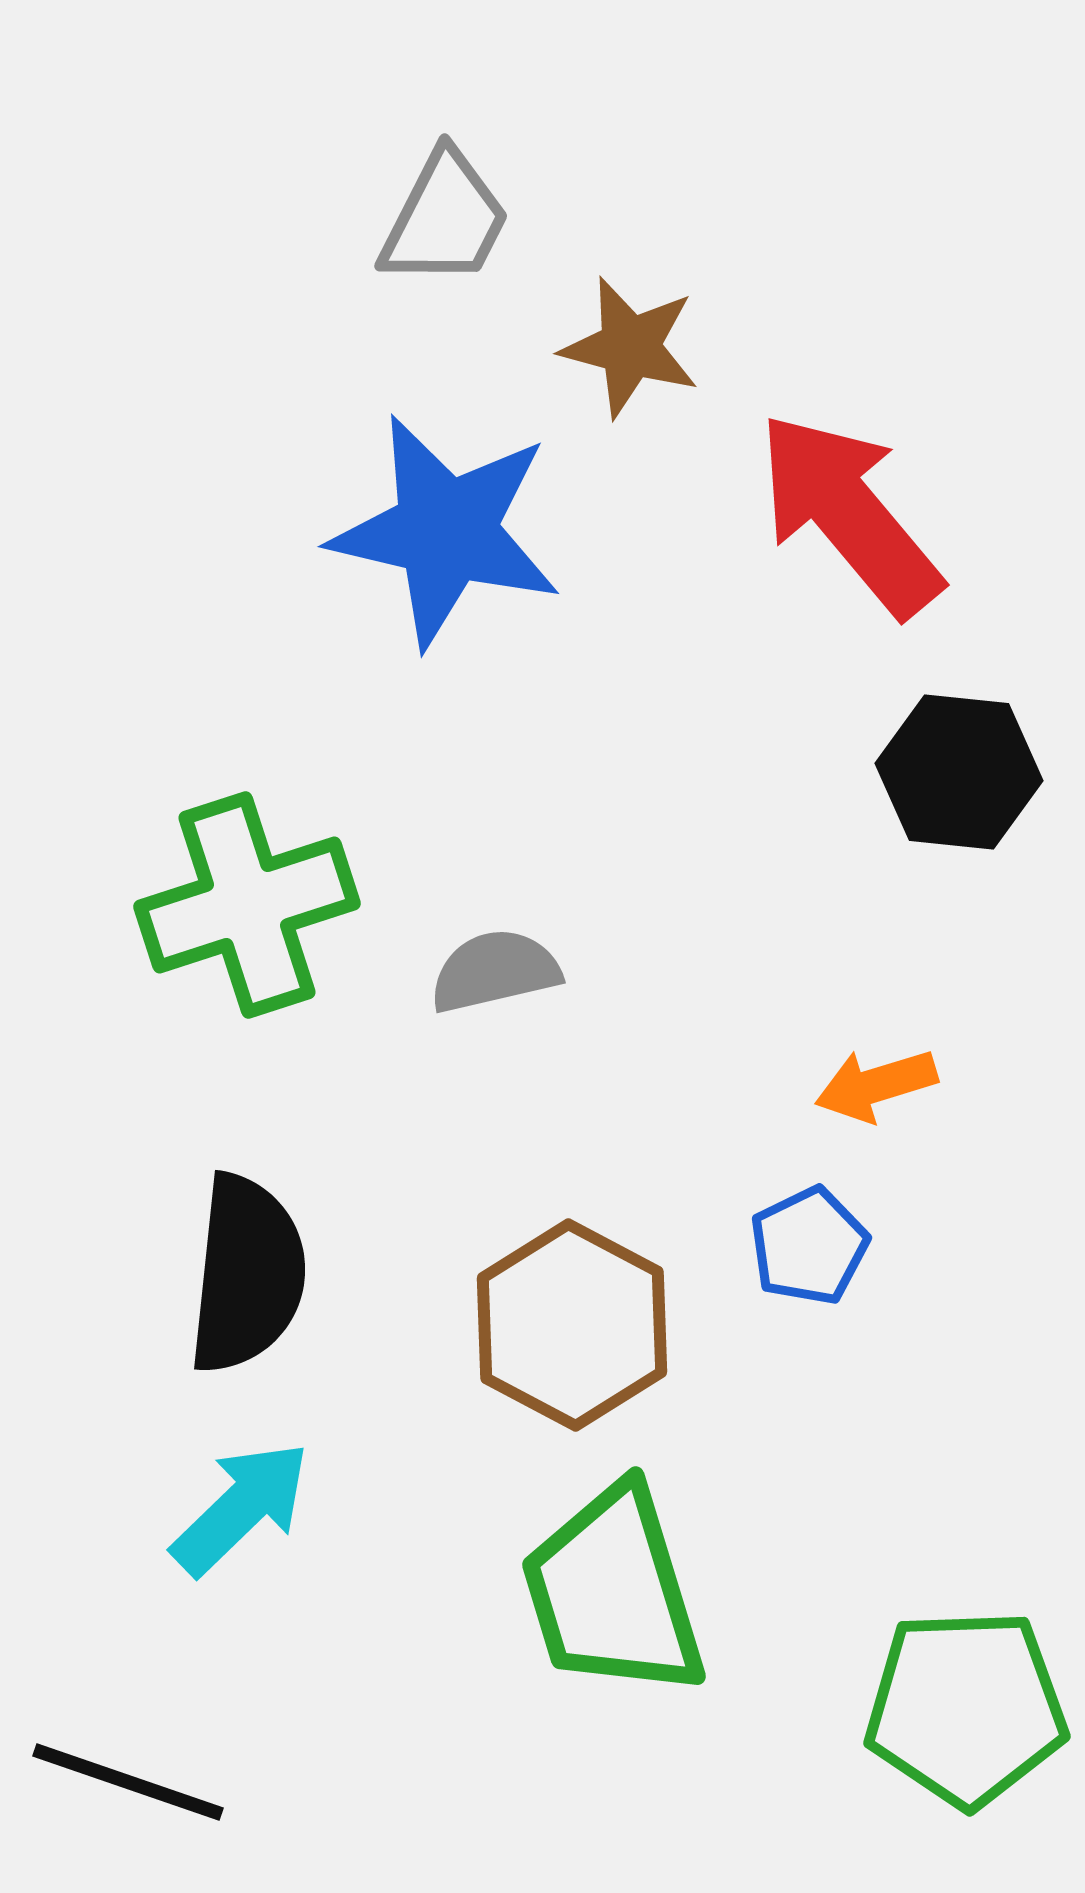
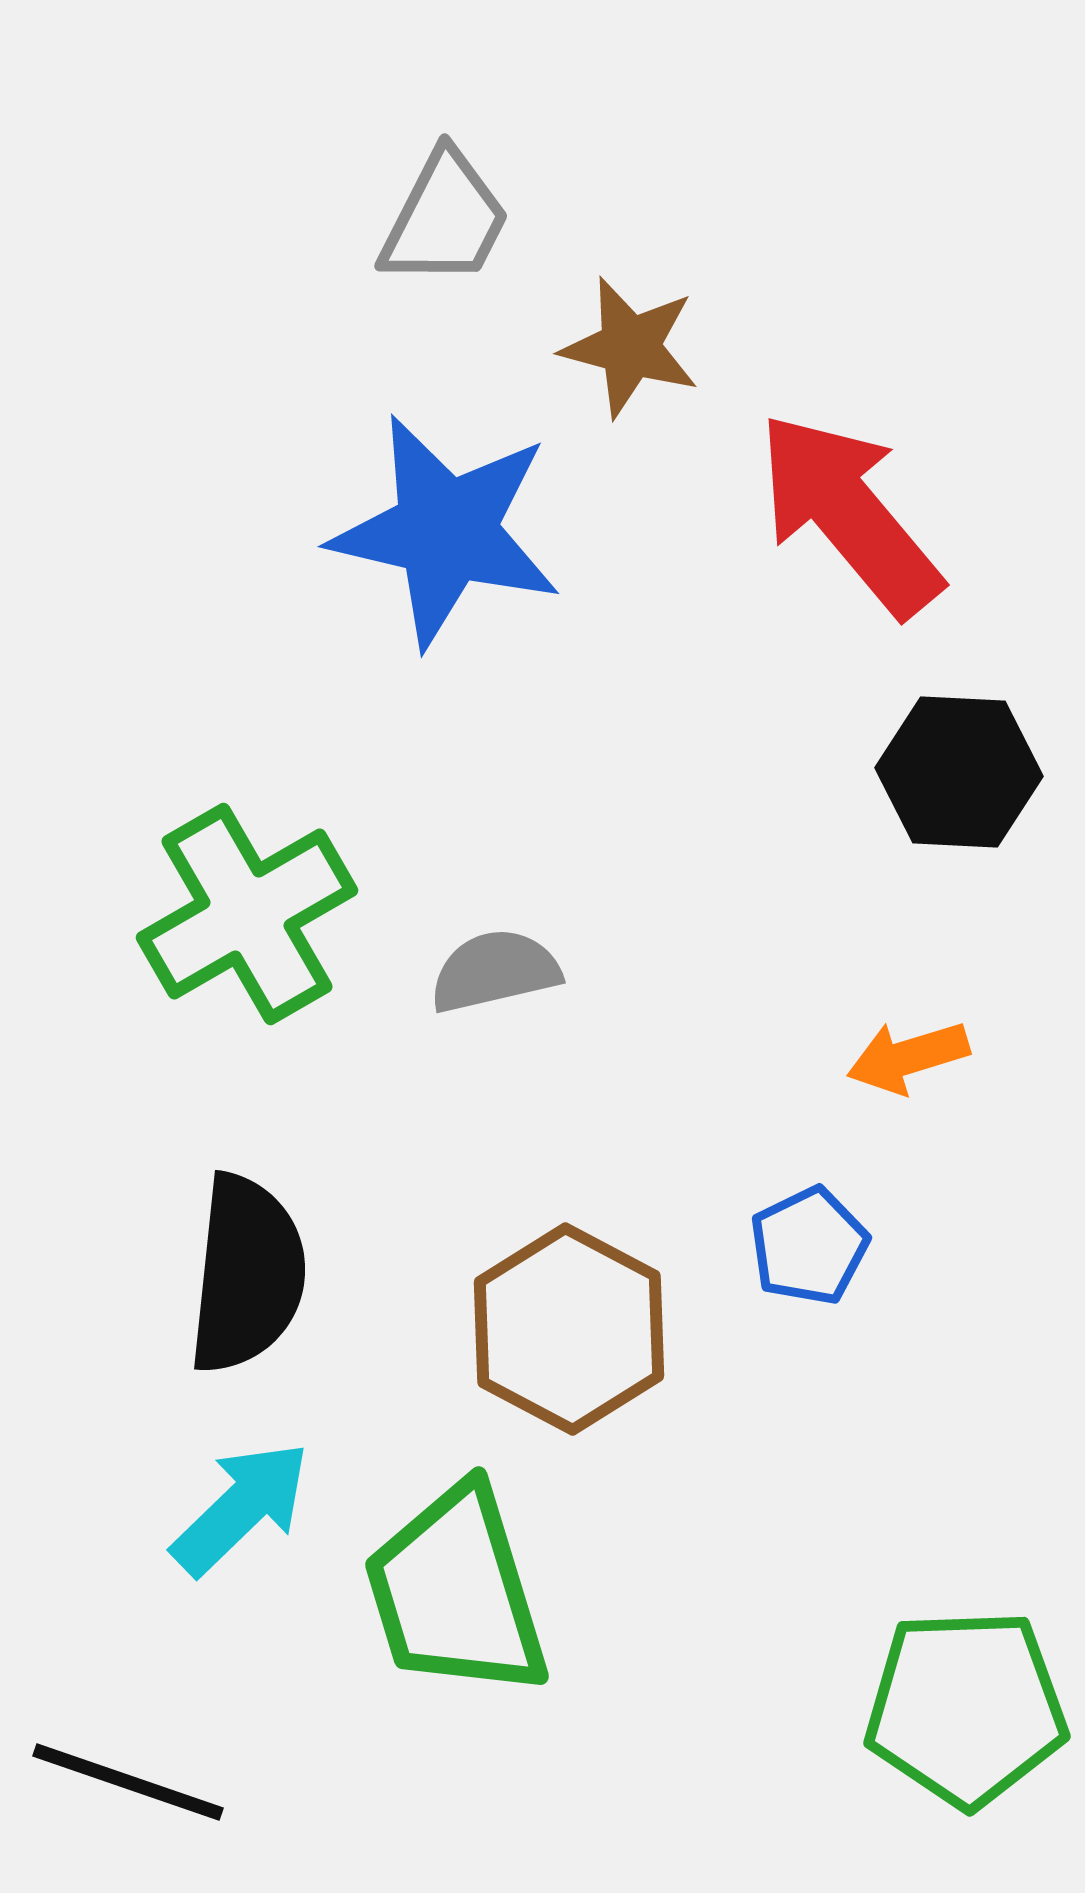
black hexagon: rotated 3 degrees counterclockwise
green cross: moved 9 px down; rotated 12 degrees counterclockwise
orange arrow: moved 32 px right, 28 px up
brown hexagon: moved 3 px left, 4 px down
green trapezoid: moved 157 px left
